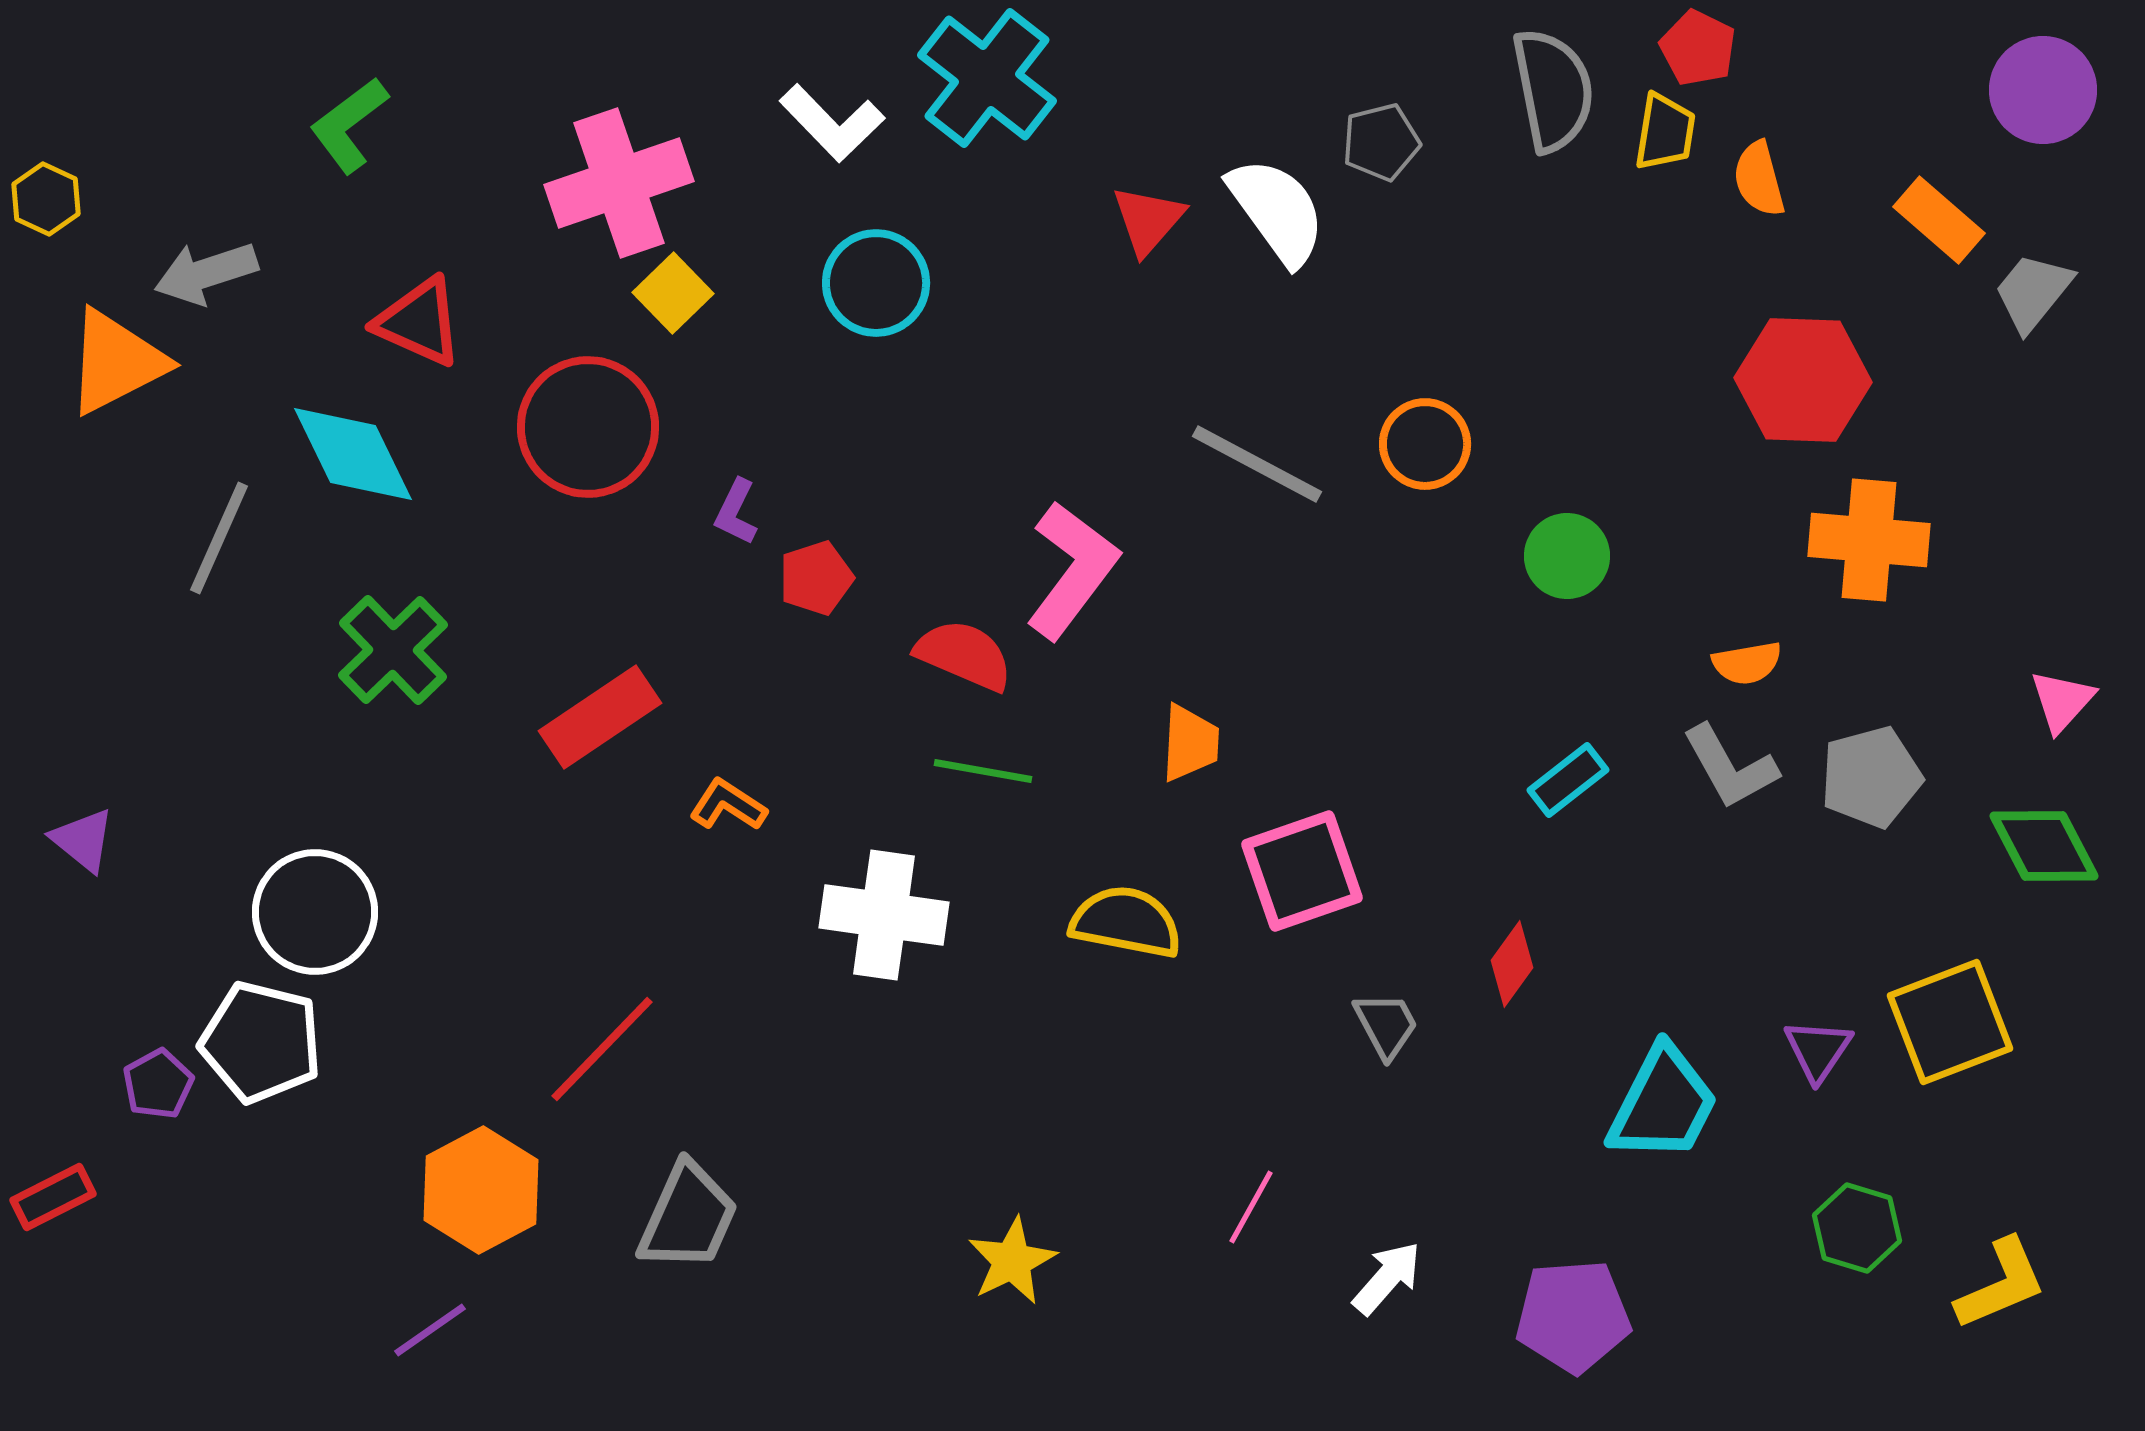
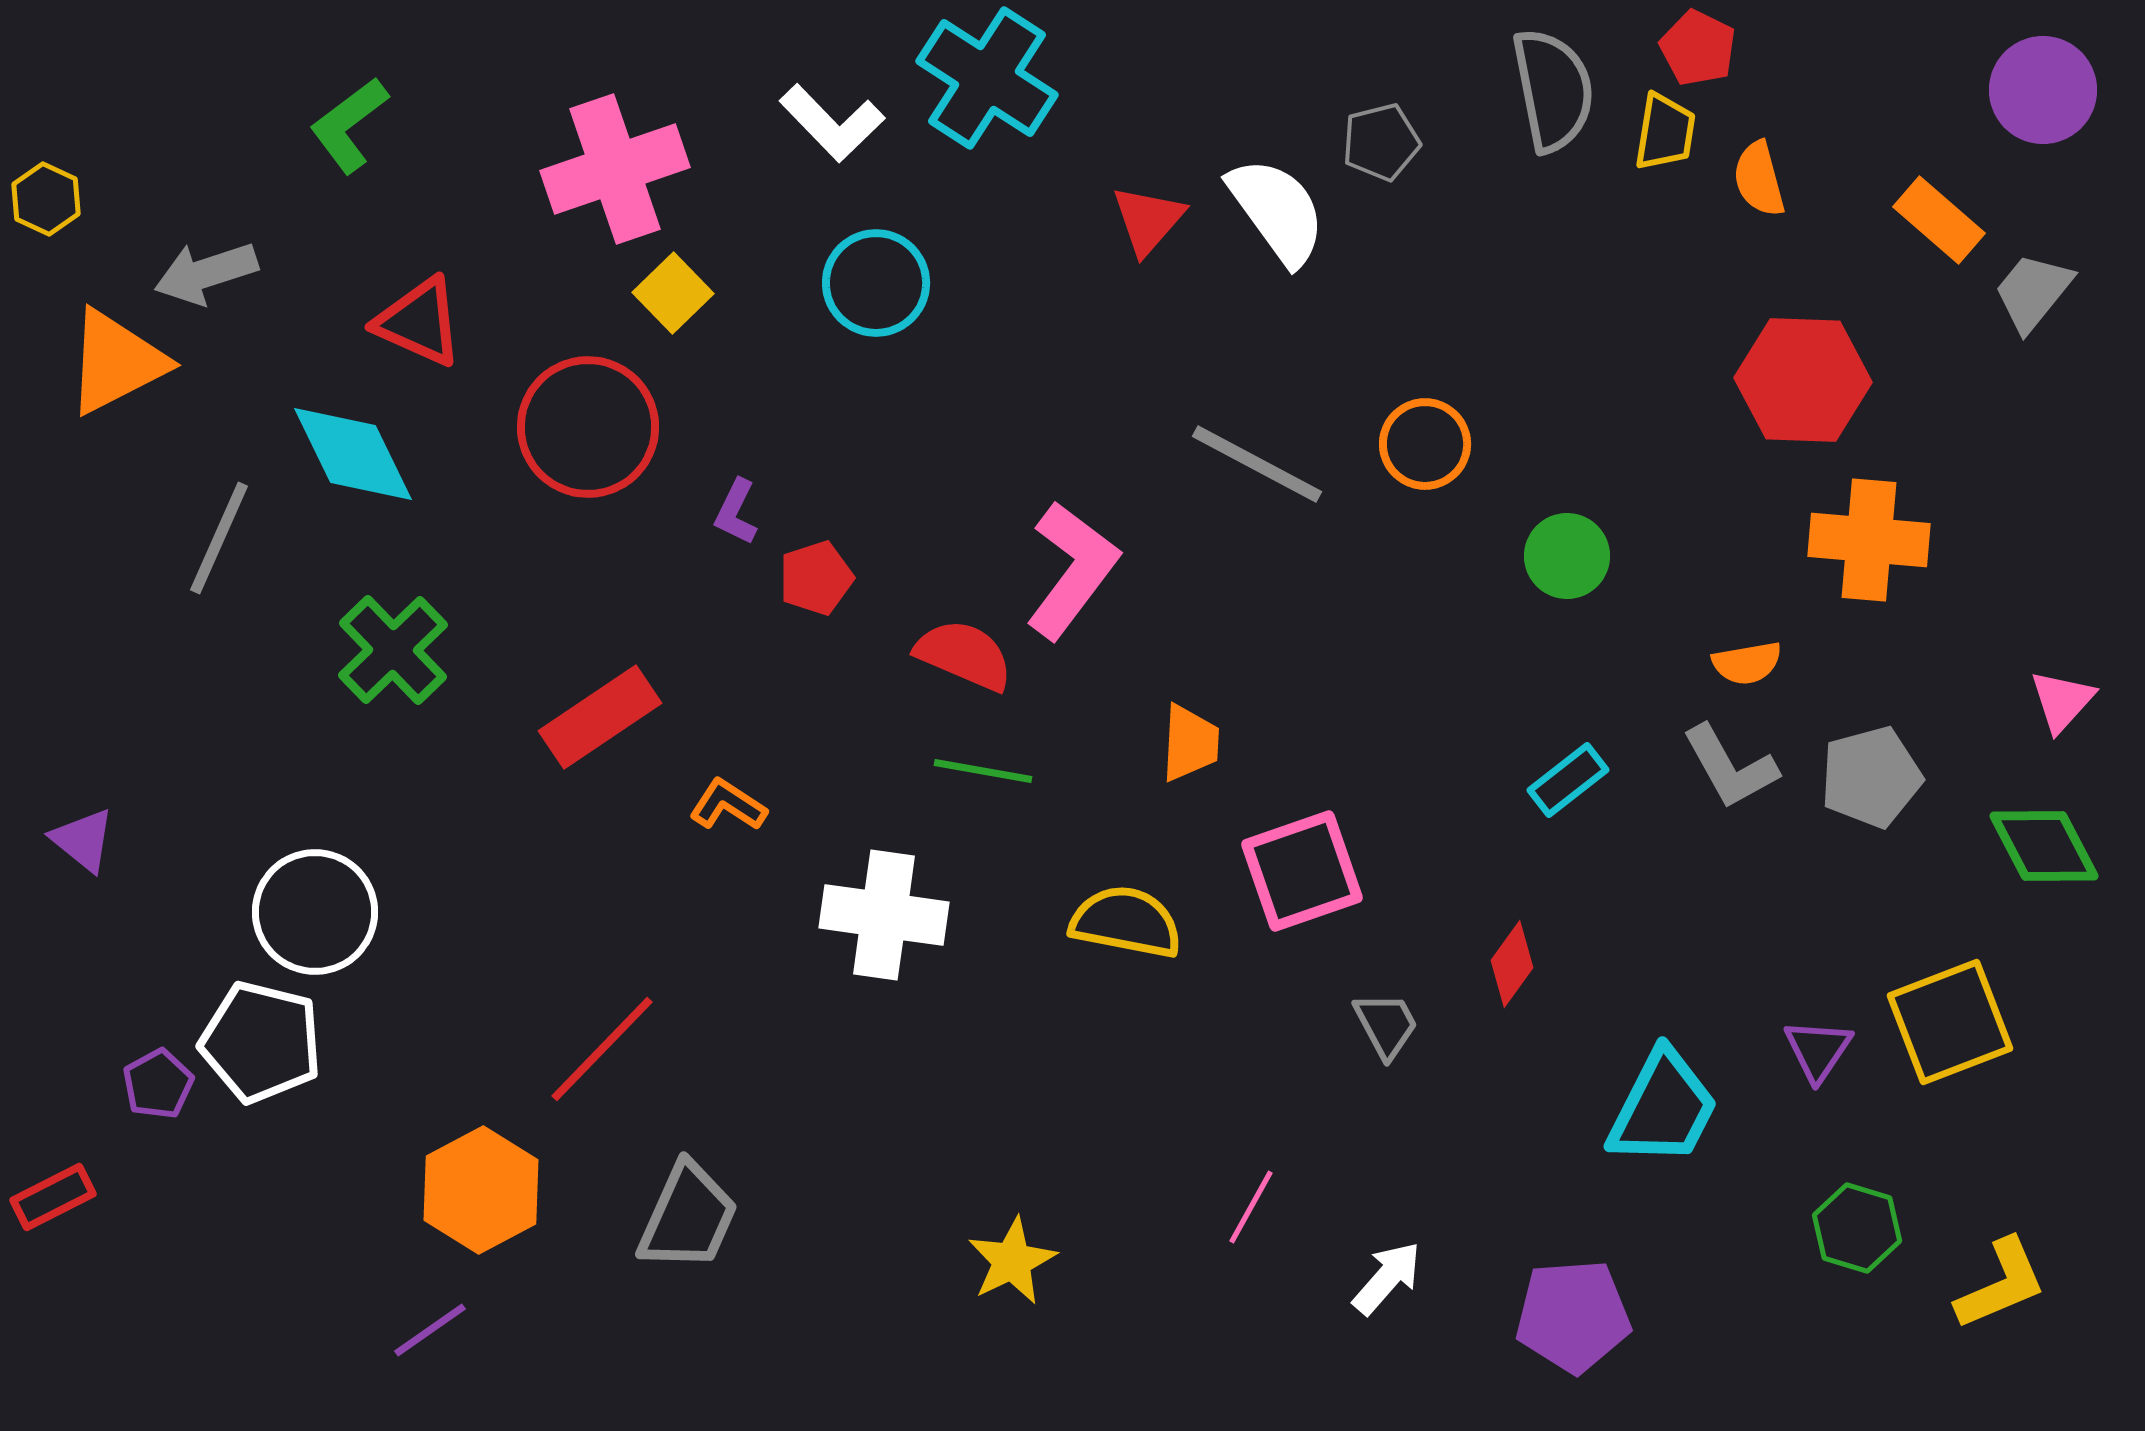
cyan cross at (987, 78): rotated 5 degrees counterclockwise
pink cross at (619, 183): moved 4 px left, 14 px up
cyan trapezoid at (1663, 1104): moved 4 px down
